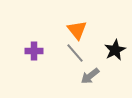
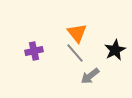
orange triangle: moved 3 px down
purple cross: rotated 12 degrees counterclockwise
